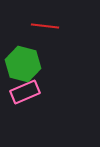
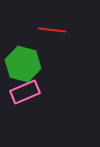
red line: moved 7 px right, 4 px down
